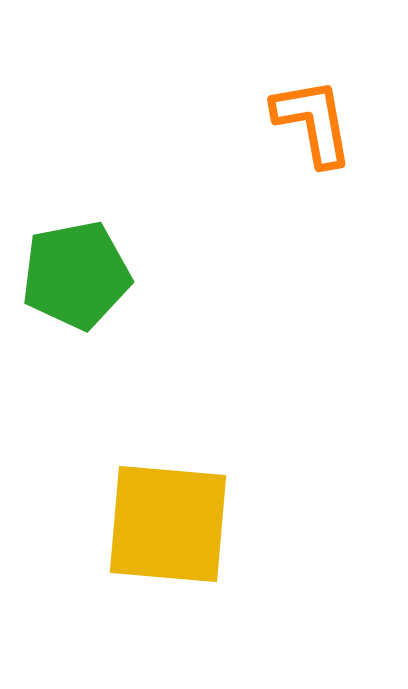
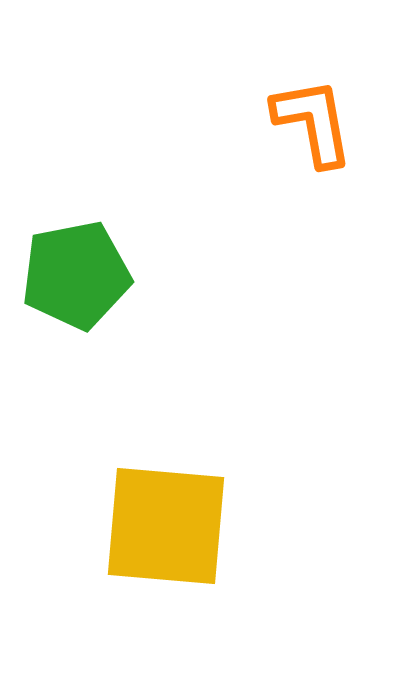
yellow square: moved 2 px left, 2 px down
